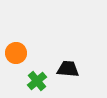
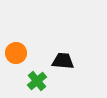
black trapezoid: moved 5 px left, 8 px up
